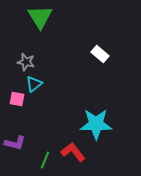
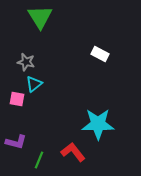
white rectangle: rotated 12 degrees counterclockwise
cyan star: moved 2 px right
purple L-shape: moved 1 px right, 1 px up
green line: moved 6 px left
